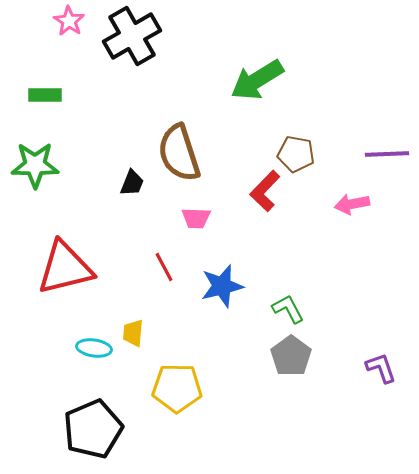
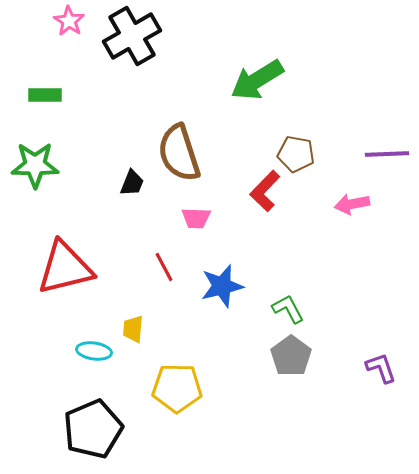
yellow trapezoid: moved 4 px up
cyan ellipse: moved 3 px down
